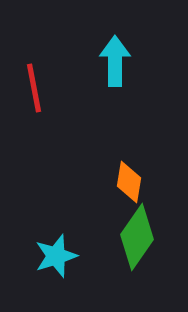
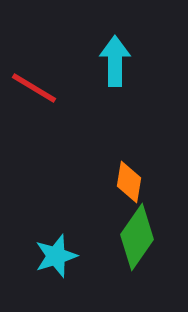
red line: rotated 48 degrees counterclockwise
